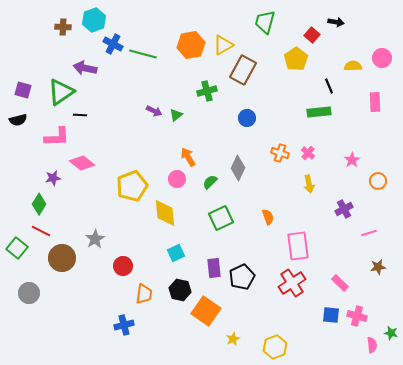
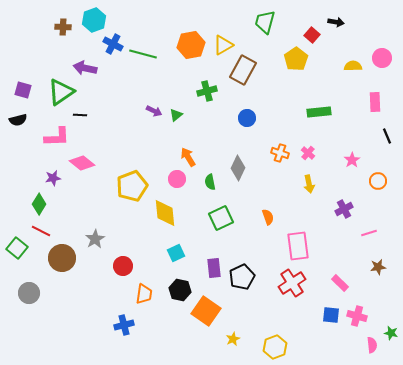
black line at (329, 86): moved 58 px right, 50 px down
green semicircle at (210, 182): rotated 56 degrees counterclockwise
